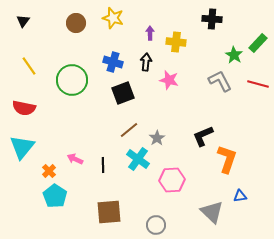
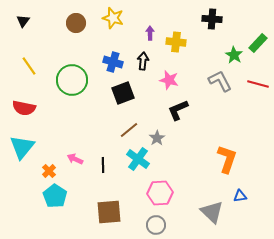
black arrow: moved 3 px left, 1 px up
black L-shape: moved 25 px left, 26 px up
pink hexagon: moved 12 px left, 13 px down
